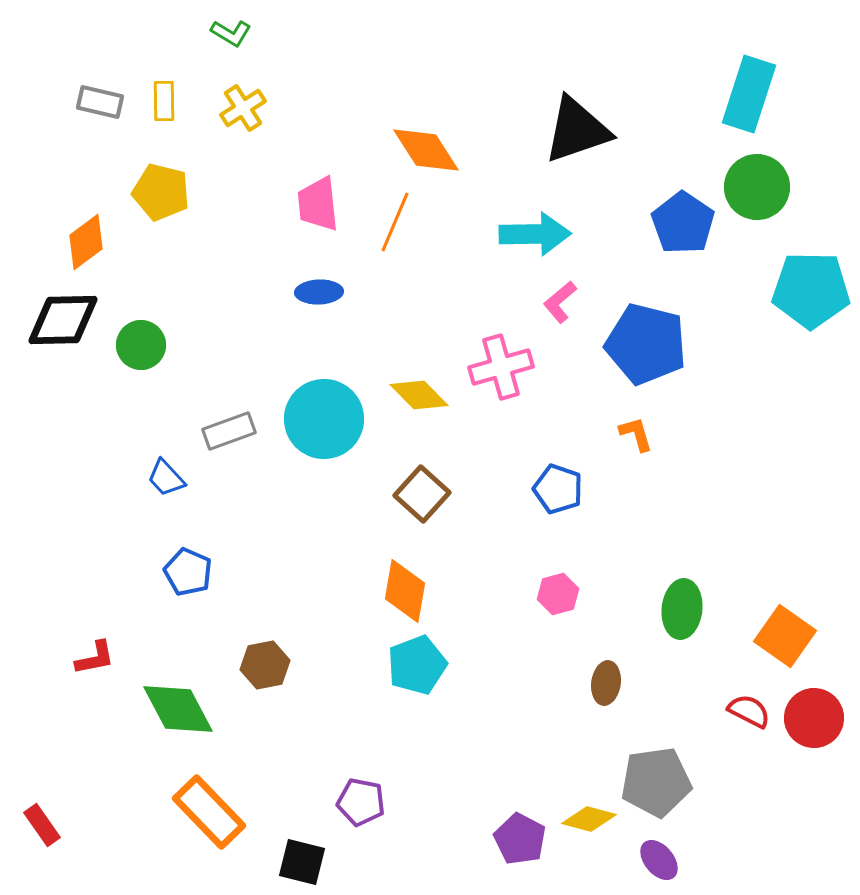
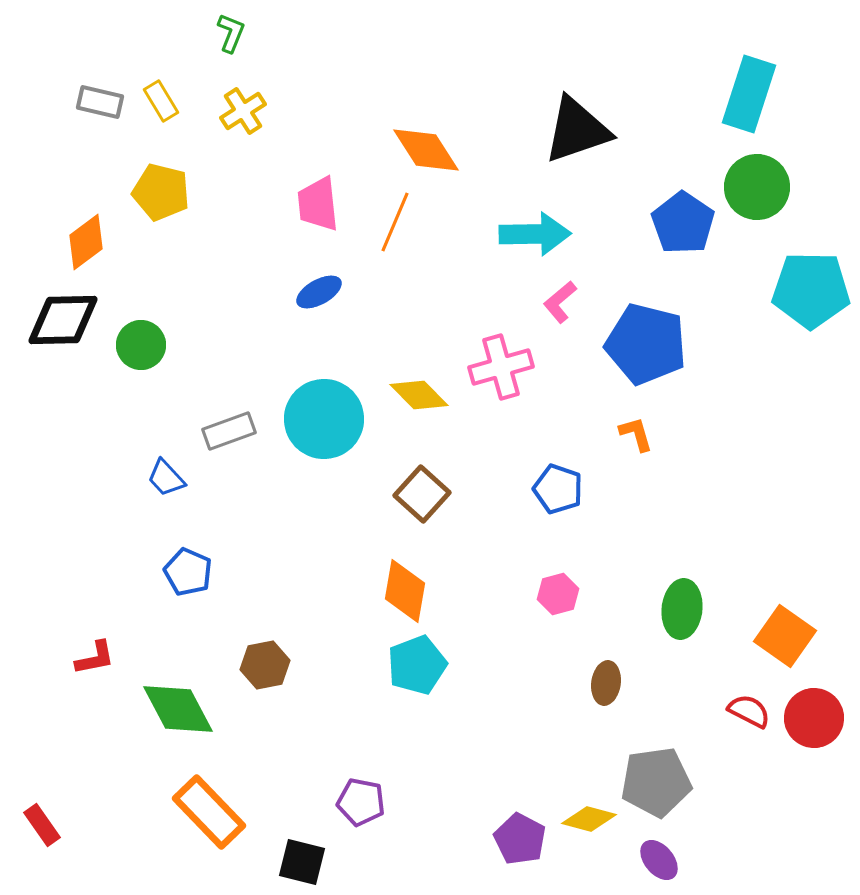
green L-shape at (231, 33): rotated 99 degrees counterclockwise
yellow rectangle at (164, 101): moved 3 px left; rotated 30 degrees counterclockwise
yellow cross at (243, 108): moved 3 px down
blue ellipse at (319, 292): rotated 27 degrees counterclockwise
